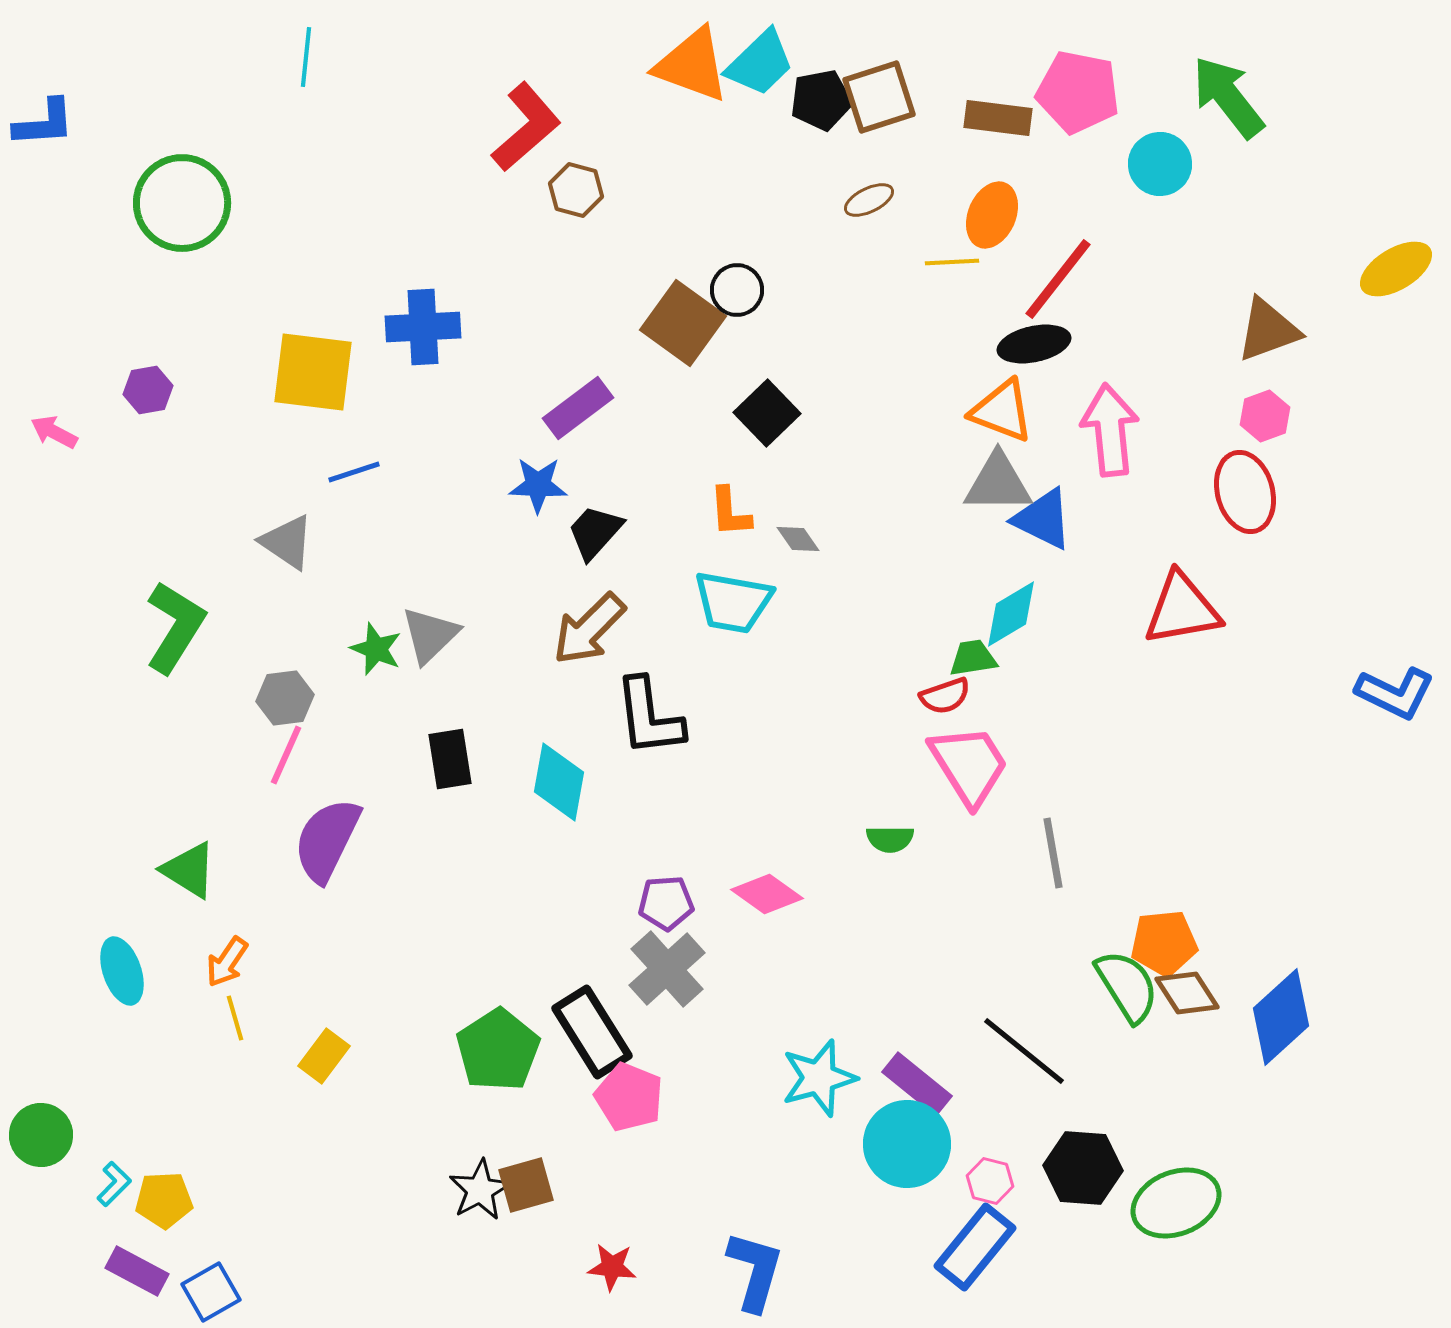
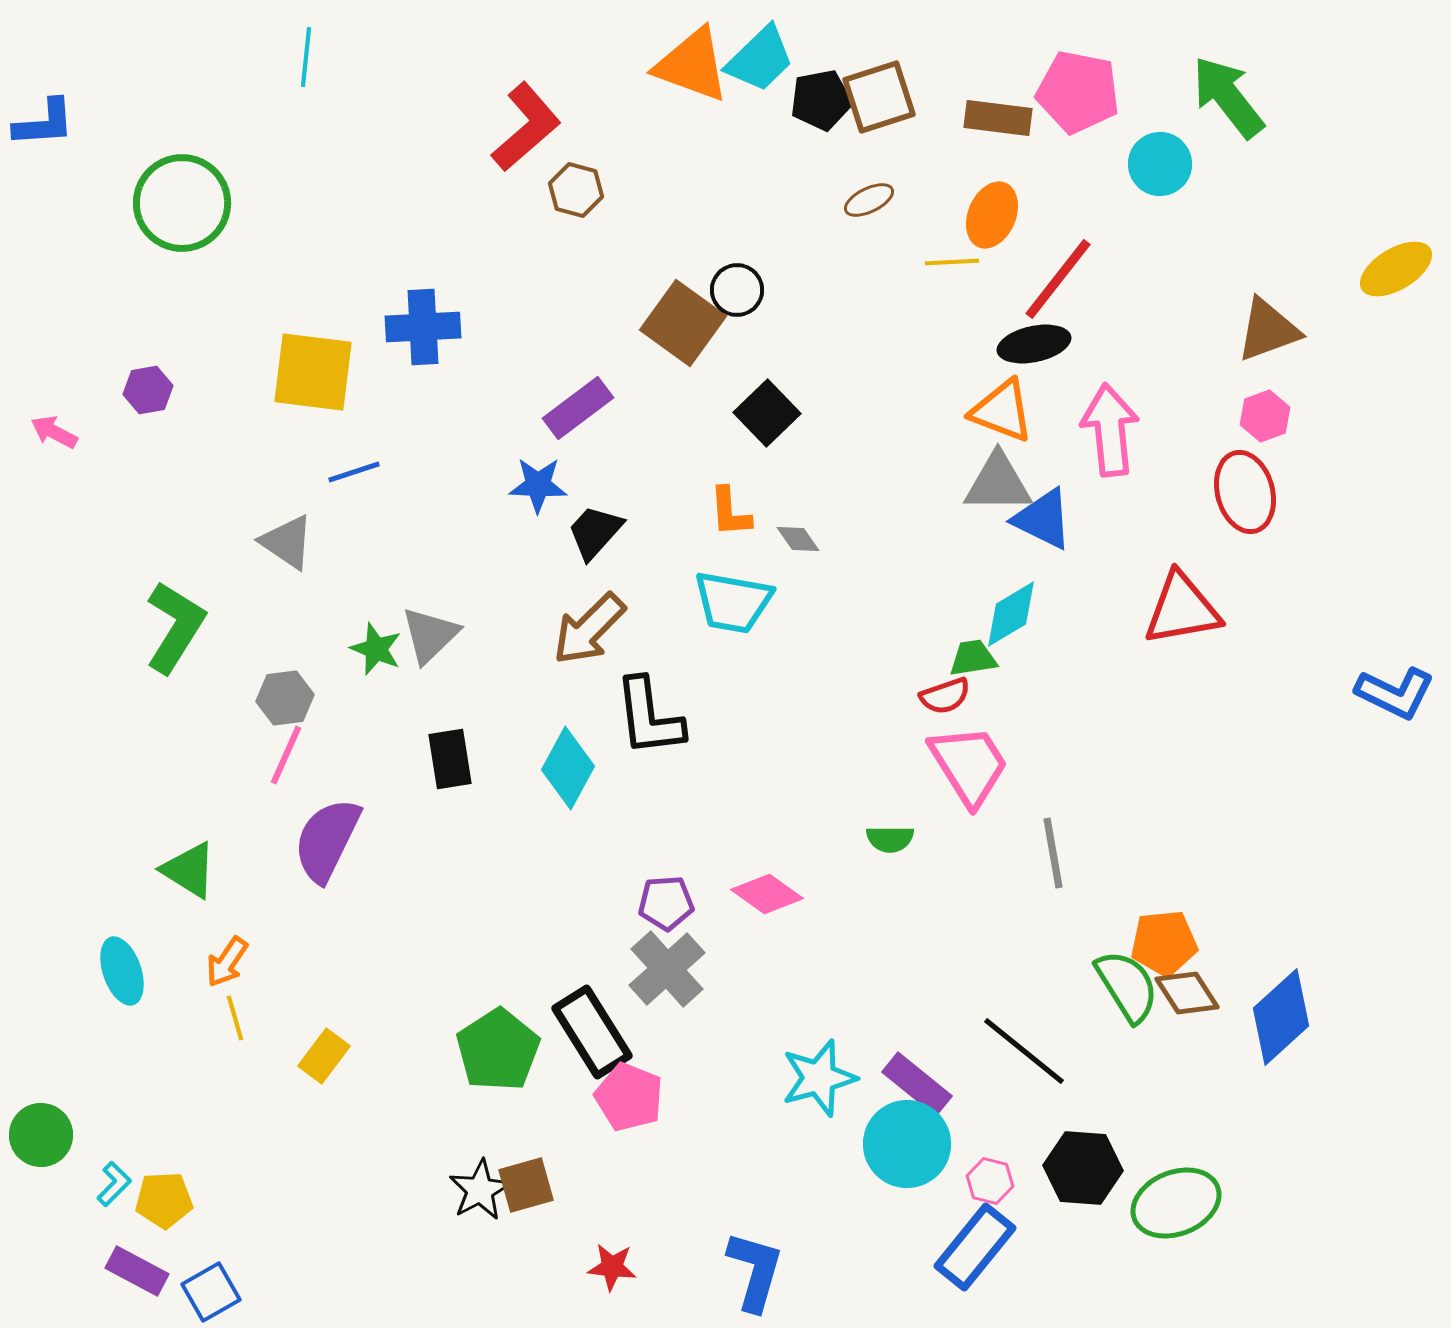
cyan trapezoid at (760, 63): moved 4 px up
cyan diamond at (559, 782): moved 9 px right, 14 px up; rotated 18 degrees clockwise
